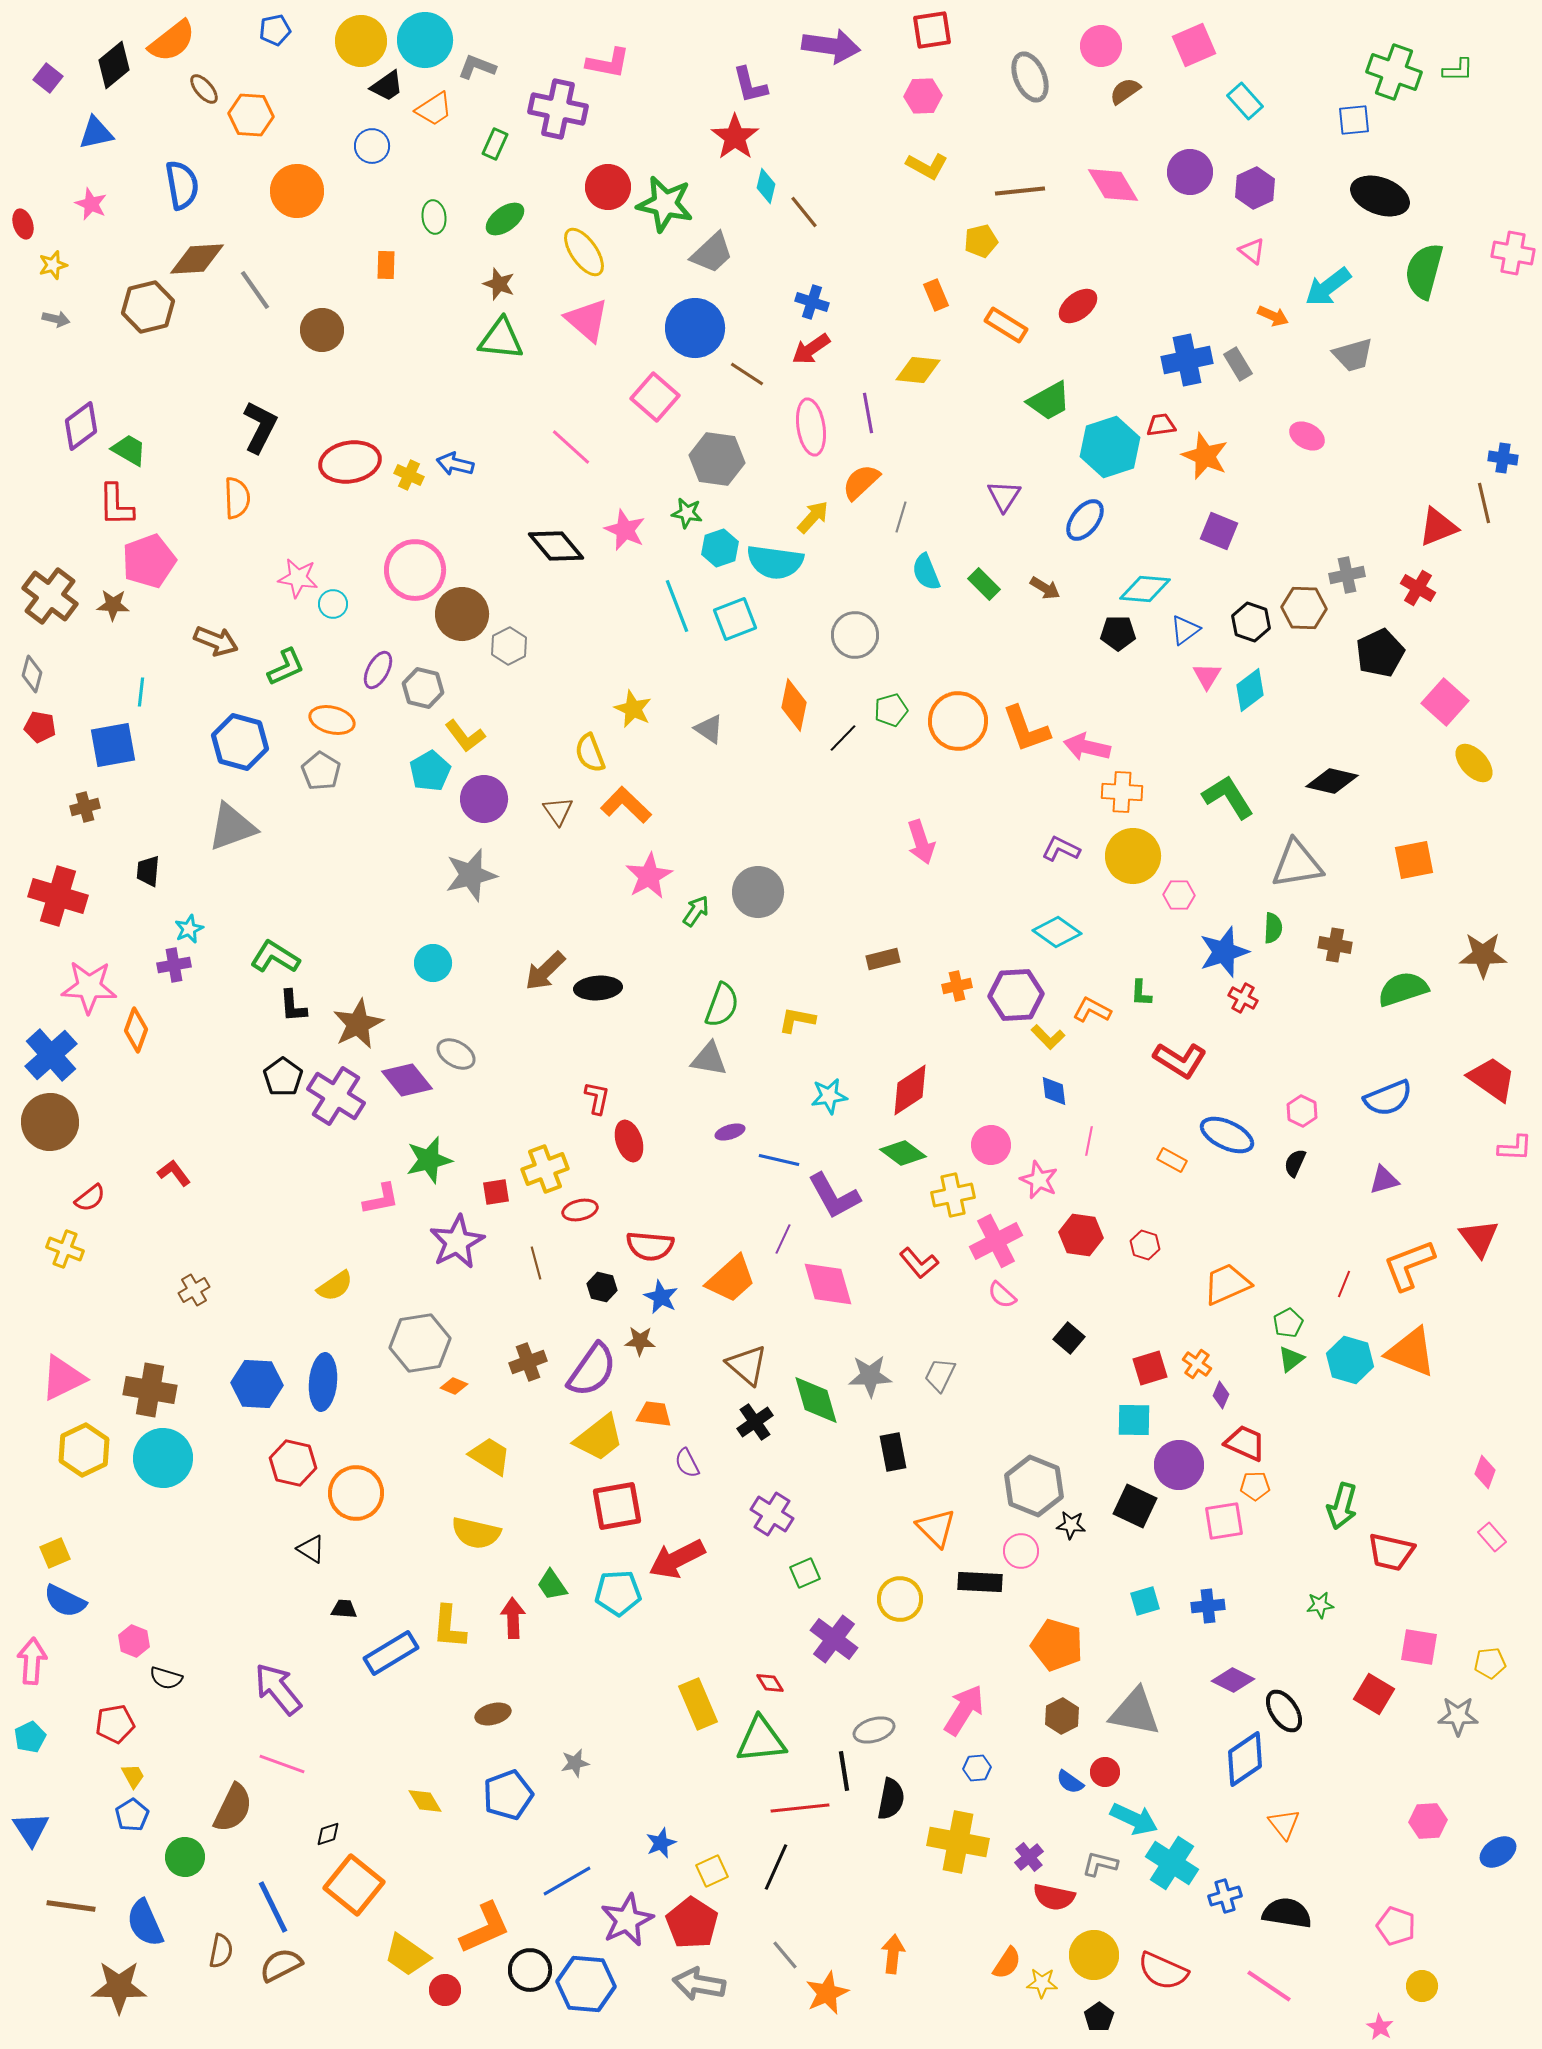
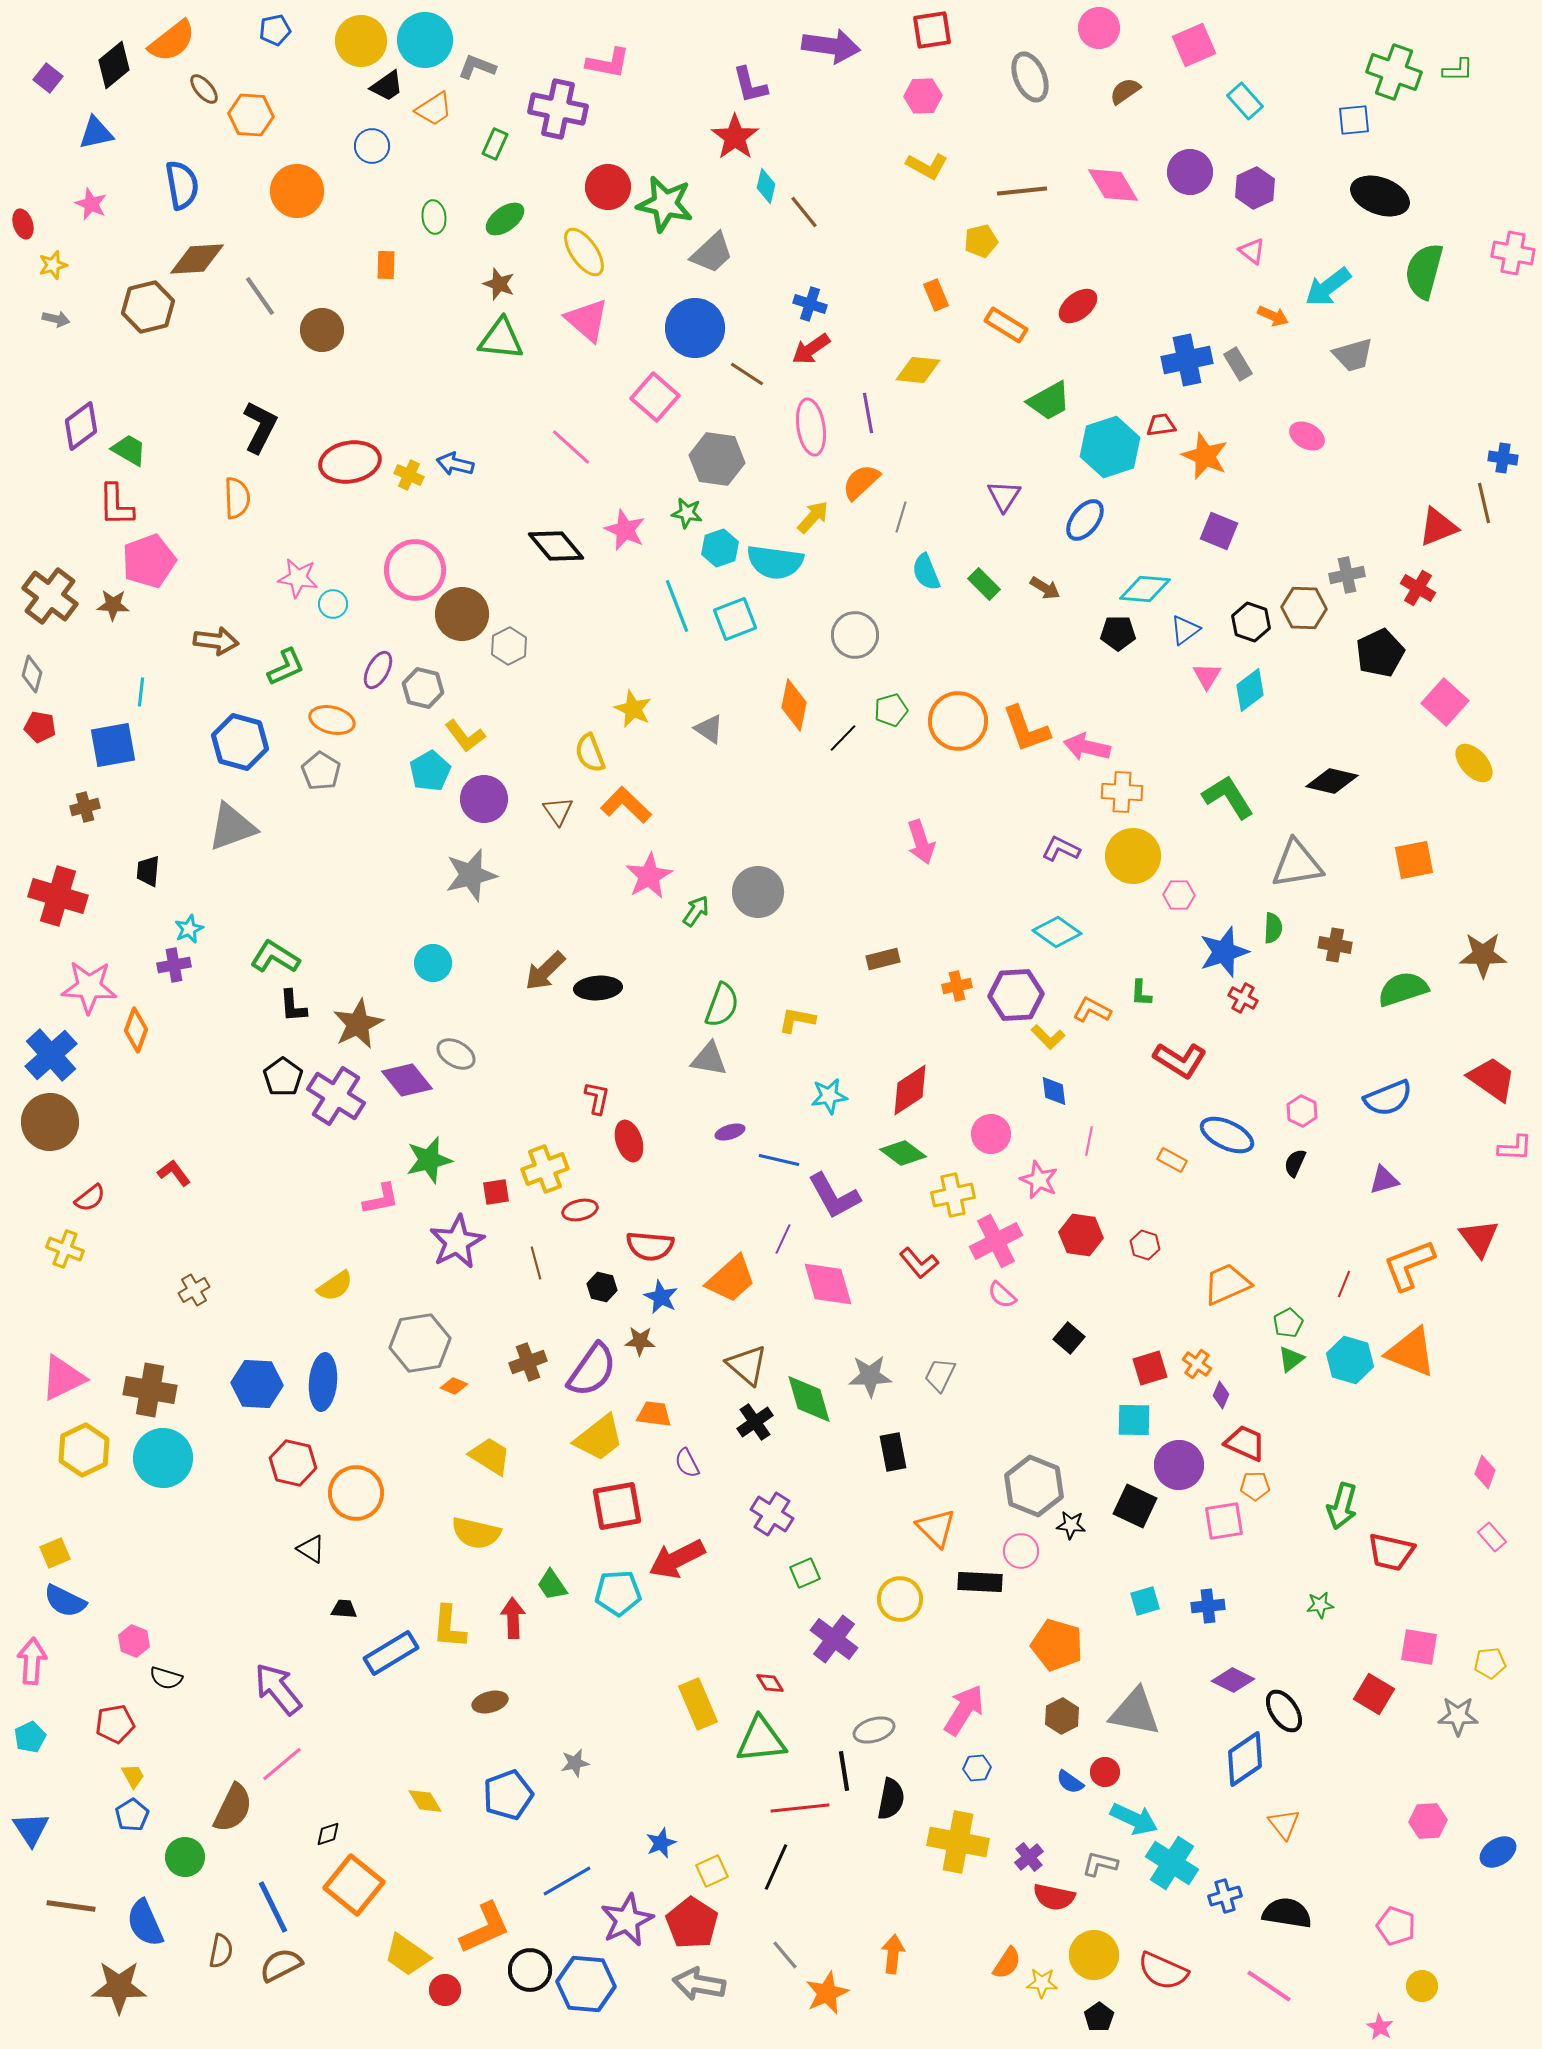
pink circle at (1101, 46): moved 2 px left, 18 px up
brown line at (1020, 191): moved 2 px right
gray line at (255, 290): moved 5 px right, 6 px down
blue cross at (812, 302): moved 2 px left, 2 px down
brown arrow at (216, 641): rotated 15 degrees counterclockwise
pink circle at (991, 1145): moved 11 px up
green diamond at (816, 1400): moved 7 px left, 1 px up
brown ellipse at (493, 1714): moved 3 px left, 12 px up
pink line at (282, 1764): rotated 60 degrees counterclockwise
